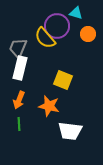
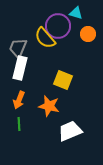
purple circle: moved 1 px right
white trapezoid: rotated 150 degrees clockwise
